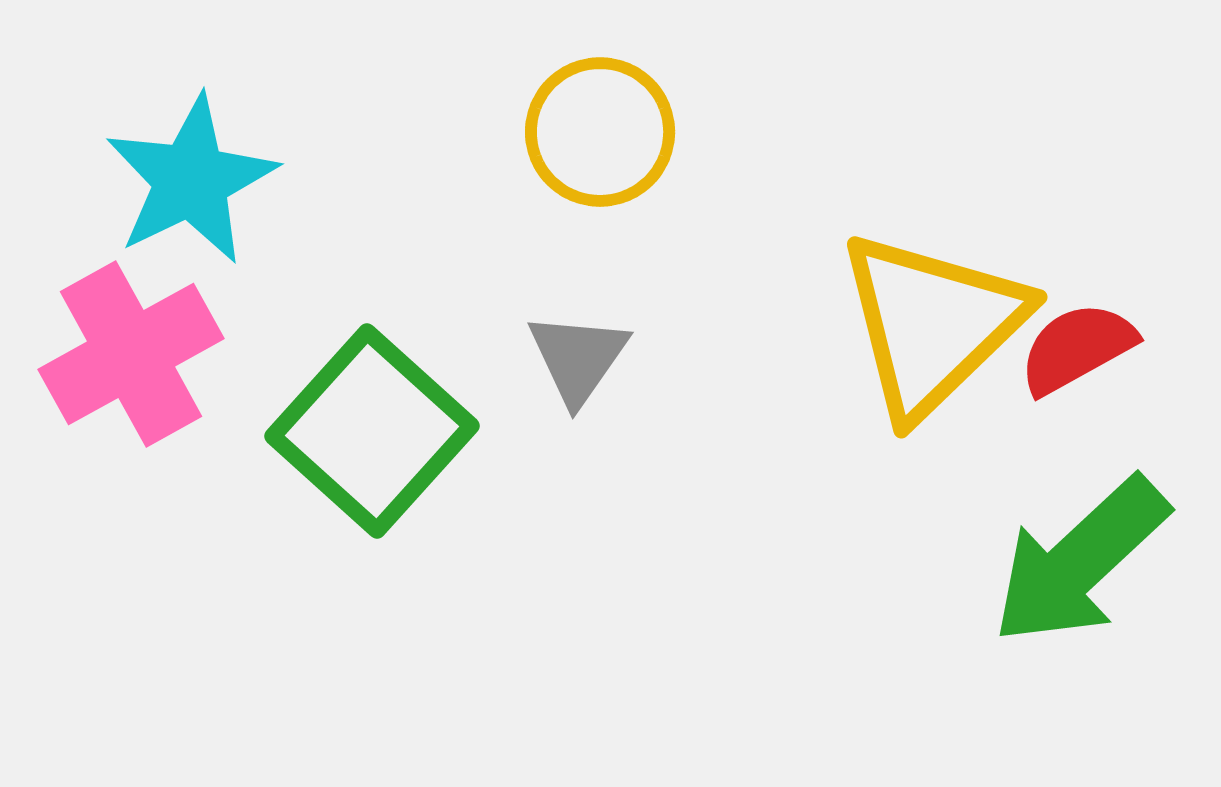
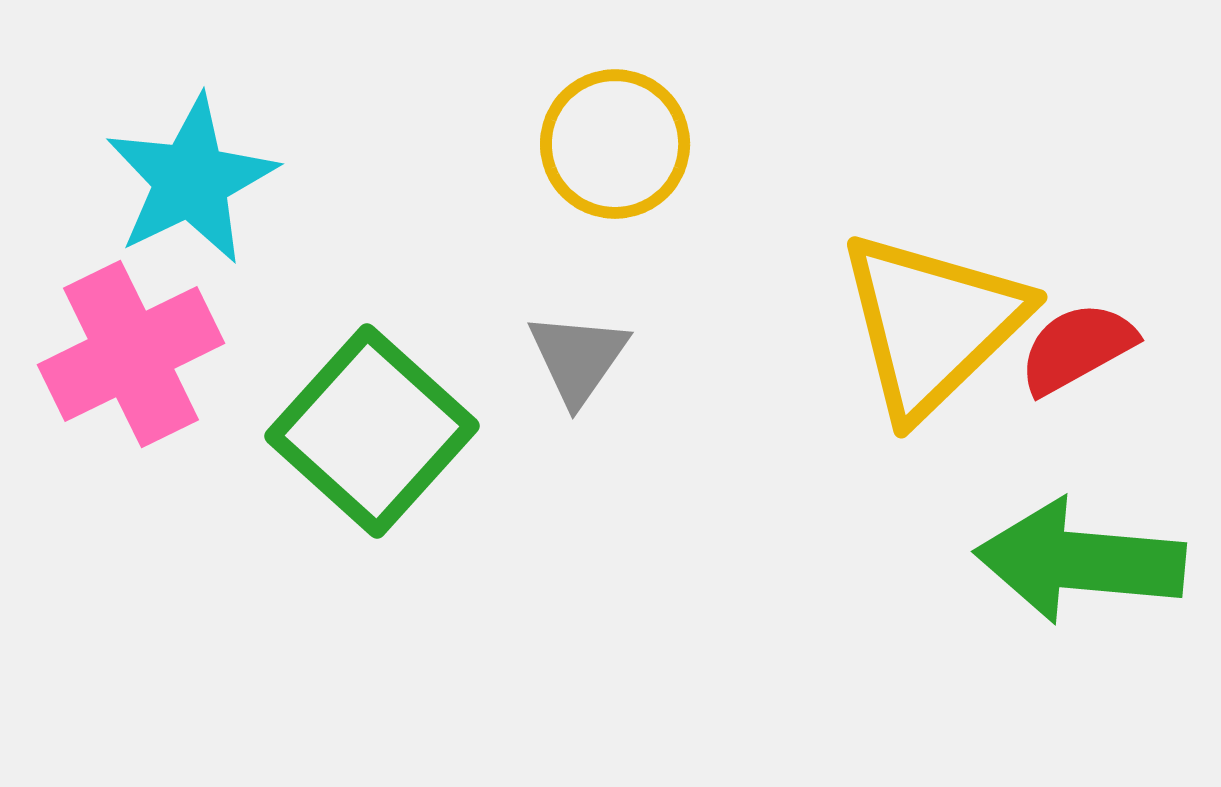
yellow circle: moved 15 px right, 12 px down
pink cross: rotated 3 degrees clockwise
green arrow: rotated 48 degrees clockwise
